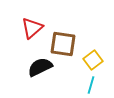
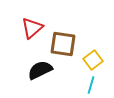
black semicircle: moved 3 px down
